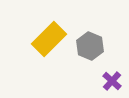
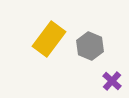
yellow rectangle: rotated 8 degrees counterclockwise
